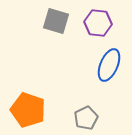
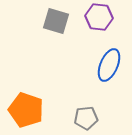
purple hexagon: moved 1 px right, 6 px up
orange pentagon: moved 2 px left
gray pentagon: rotated 20 degrees clockwise
